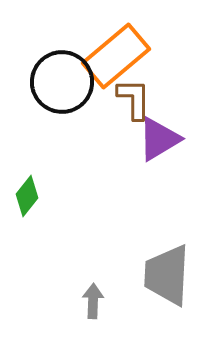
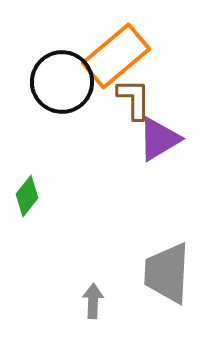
gray trapezoid: moved 2 px up
